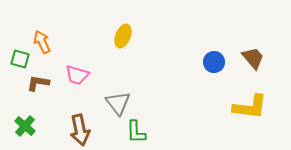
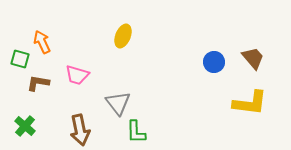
yellow L-shape: moved 4 px up
